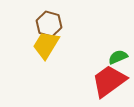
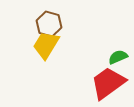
red trapezoid: moved 1 px left, 2 px down
